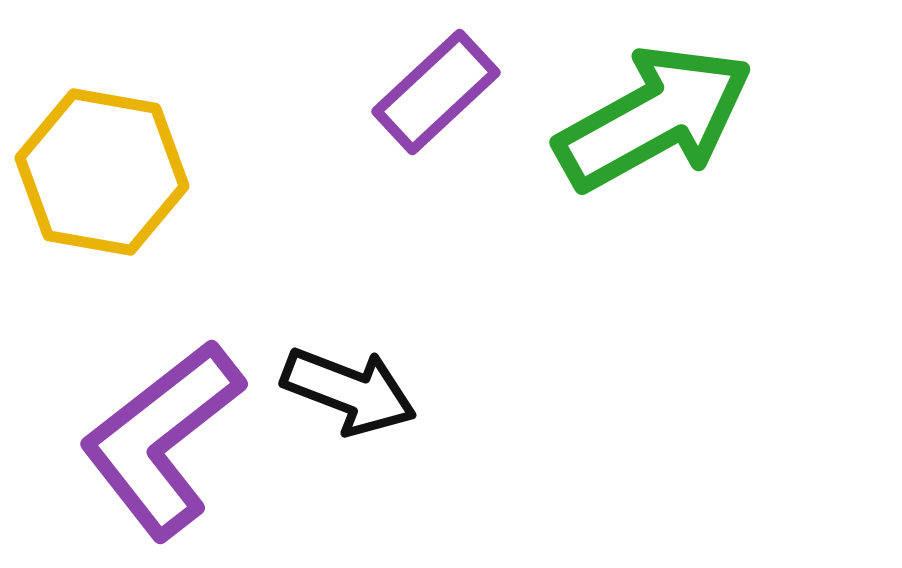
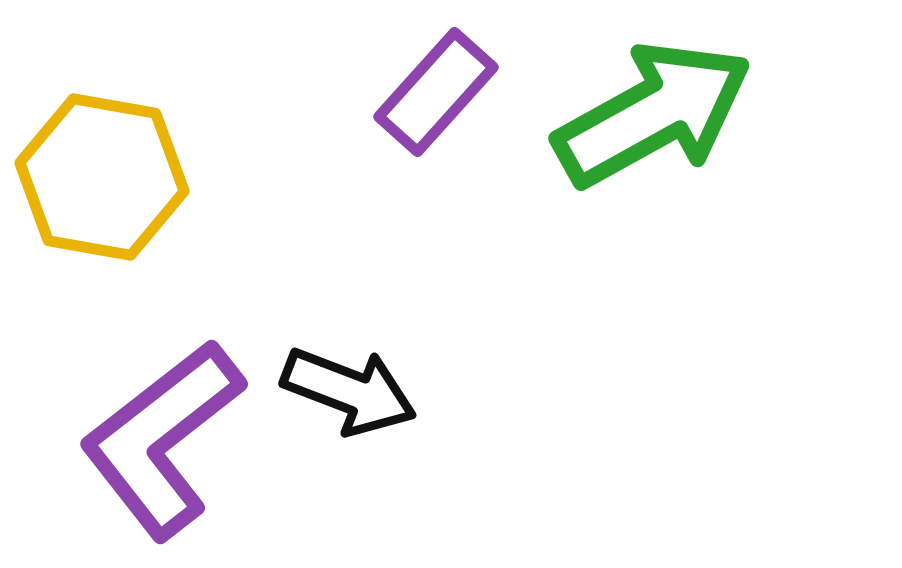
purple rectangle: rotated 5 degrees counterclockwise
green arrow: moved 1 px left, 4 px up
yellow hexagon: moved 5 px down
